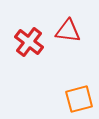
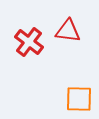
orange square: rotated 16 degrees clockwise
